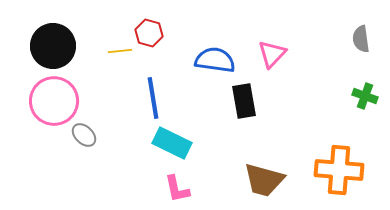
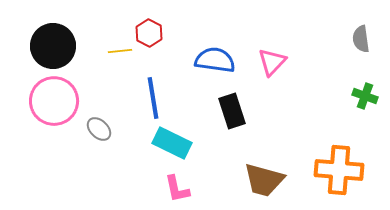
red hexagon: rotated 12 degrees clockwise
pink triangle: moved 8 px down
black rectangle: moved 12 px left, 10 px down; rotated 8 degrees counterclockwise
gray ellipse: moved 15 px right, 6 px up
